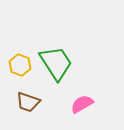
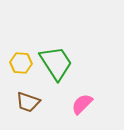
yellow hexagon: moved 1 px right, 2 px up; rotated 15 degrees counterclockwise
pink semicircle: rotated 15 degrees counterclockwise
